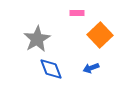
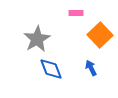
pink rectangle: moved 1 px left
blue arrow: rotated 84 degrees clockwise
